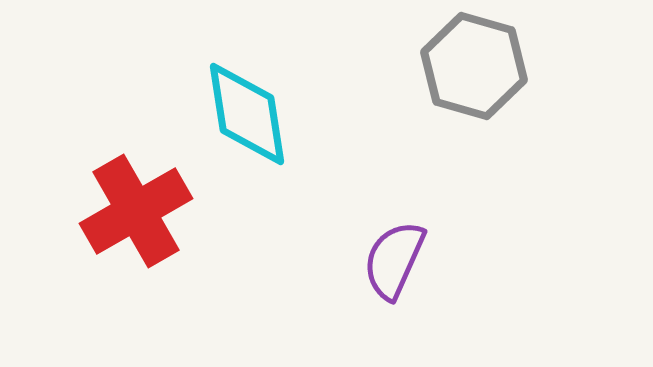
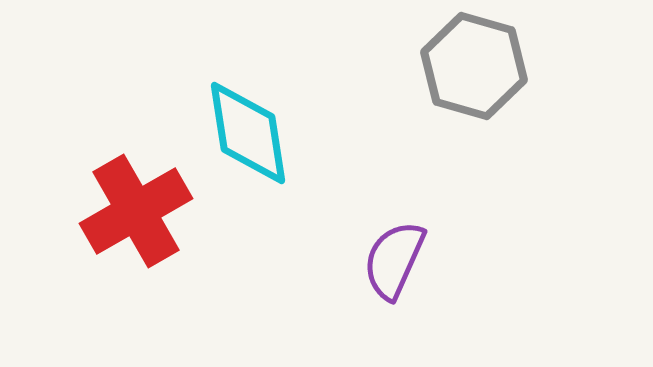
cyan diamond: moved 1 px right, 19 px down
